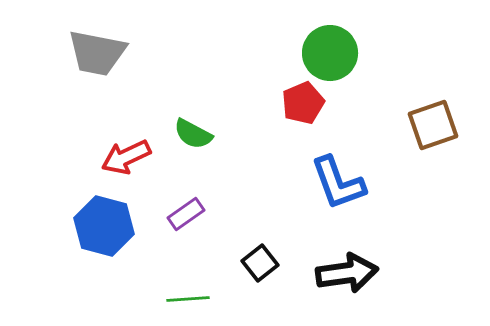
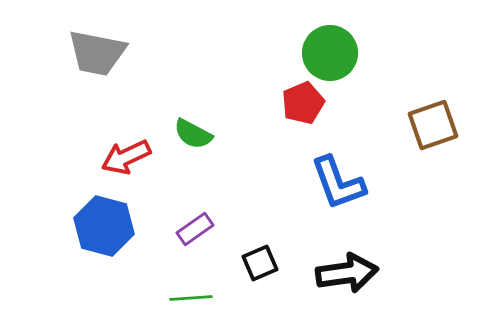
purple rectangle: moved 9 px right, 15 px down
black square: rotated 15 degrees clockwise
green line: moved 3 px right, 1 px up
